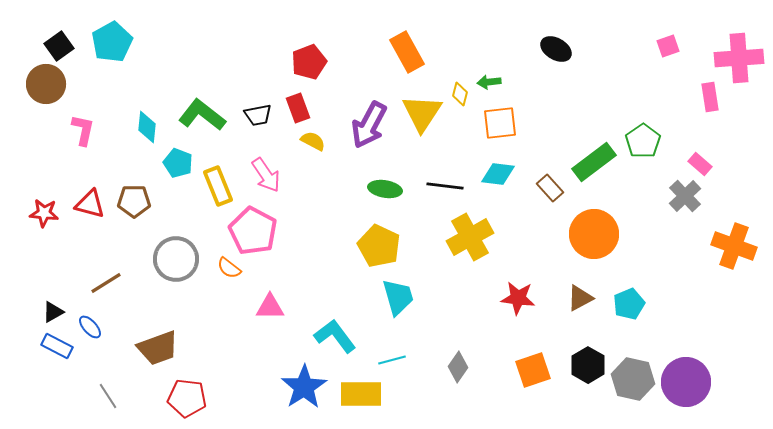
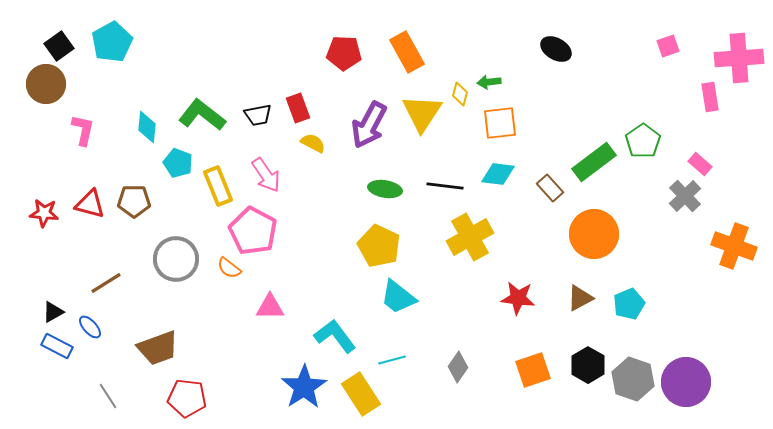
red pentagon at (309, 62): moved 35 px right, 9 px up; rotated 24 degrees clockwise
yellow semicircle at (313, 141): moved 2 px down
cyan trapezoid at (398, 297): rotated 144 degrees clockwise
gray hexagon at (633, 379): rotated 6 degrees clockwise
yellow rectangle at (361, 394): rotated 57 degrees clockwise
